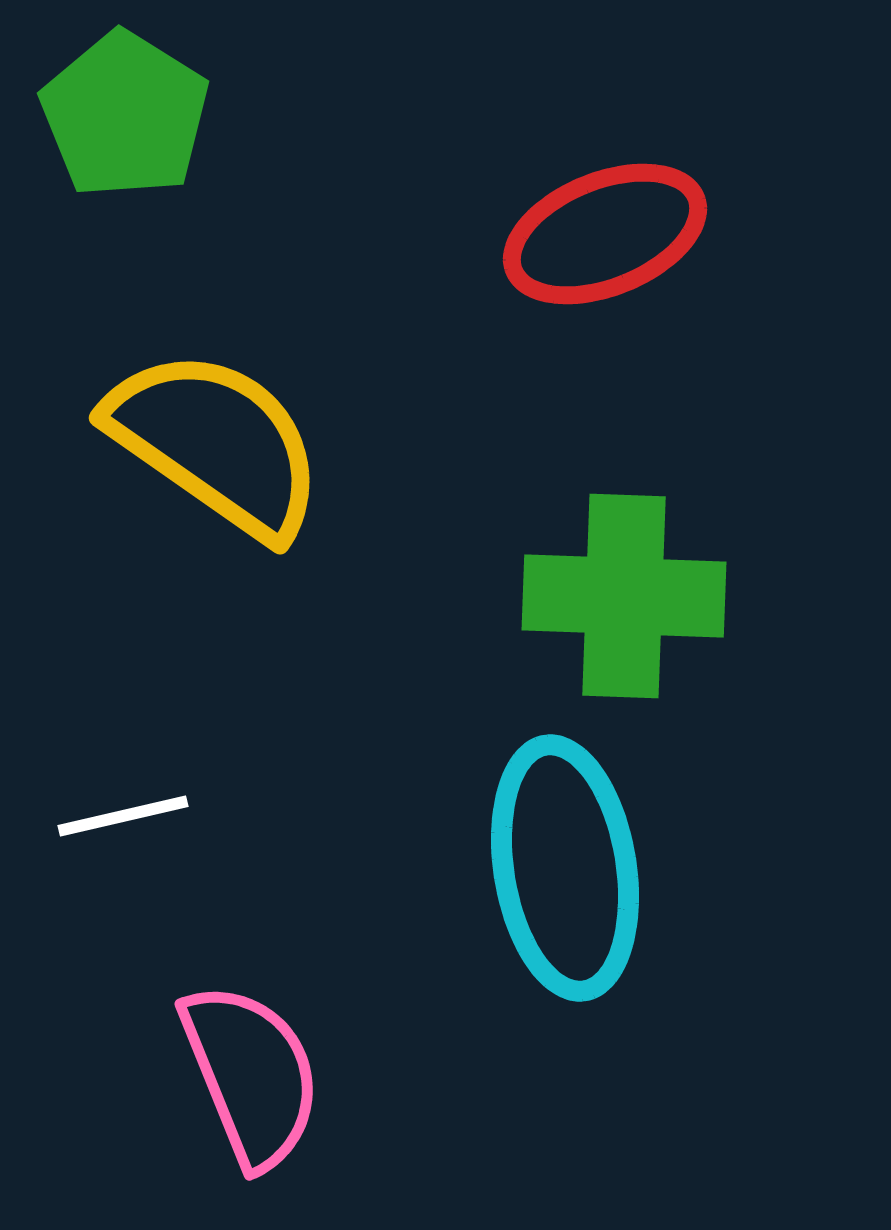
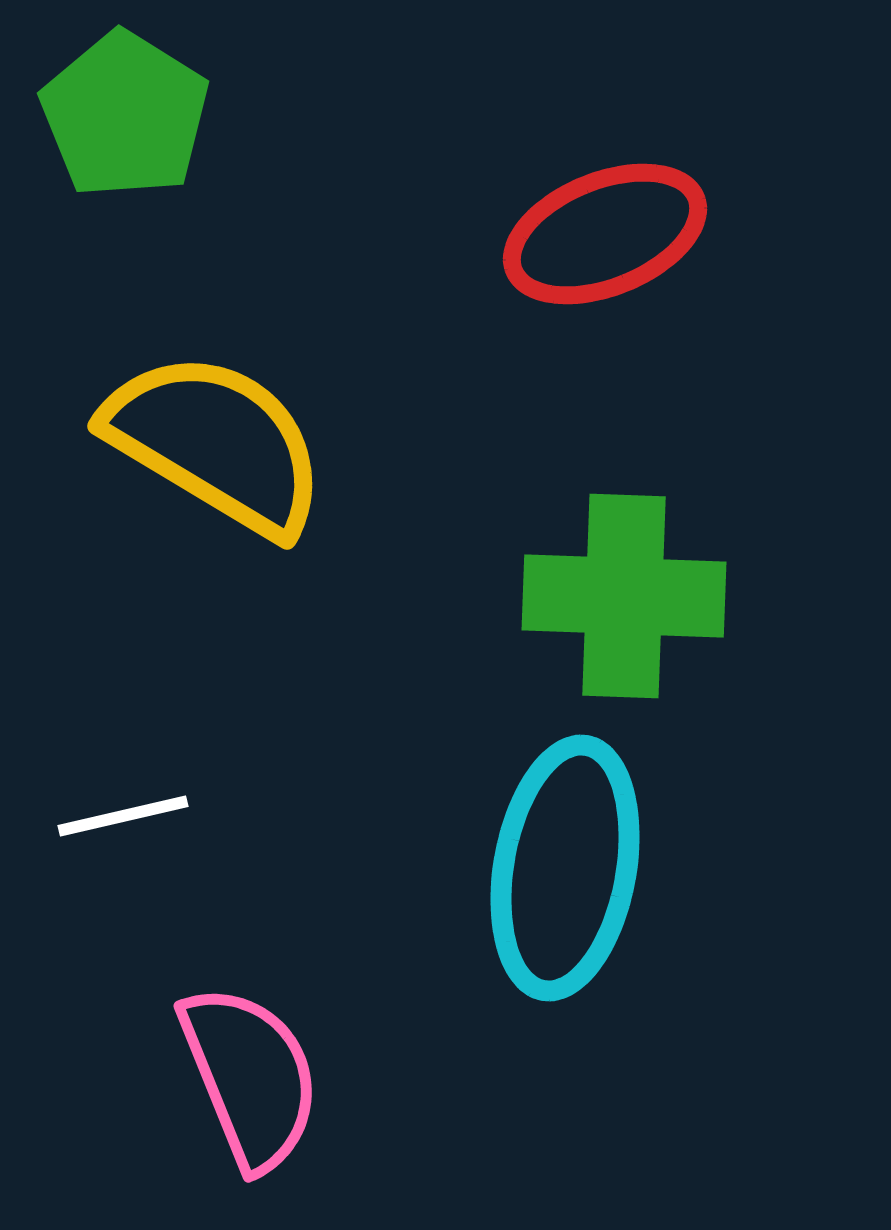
yellow semicircle: rotated 4 degrees counterclockwise
cyan ellipse: rotated 19 degrees clockwise
pink semicircle: moved 1 px left, 2 px down
